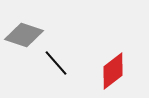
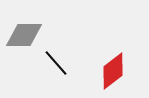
gray diamond: rotated 18 degrees counterclockwise
